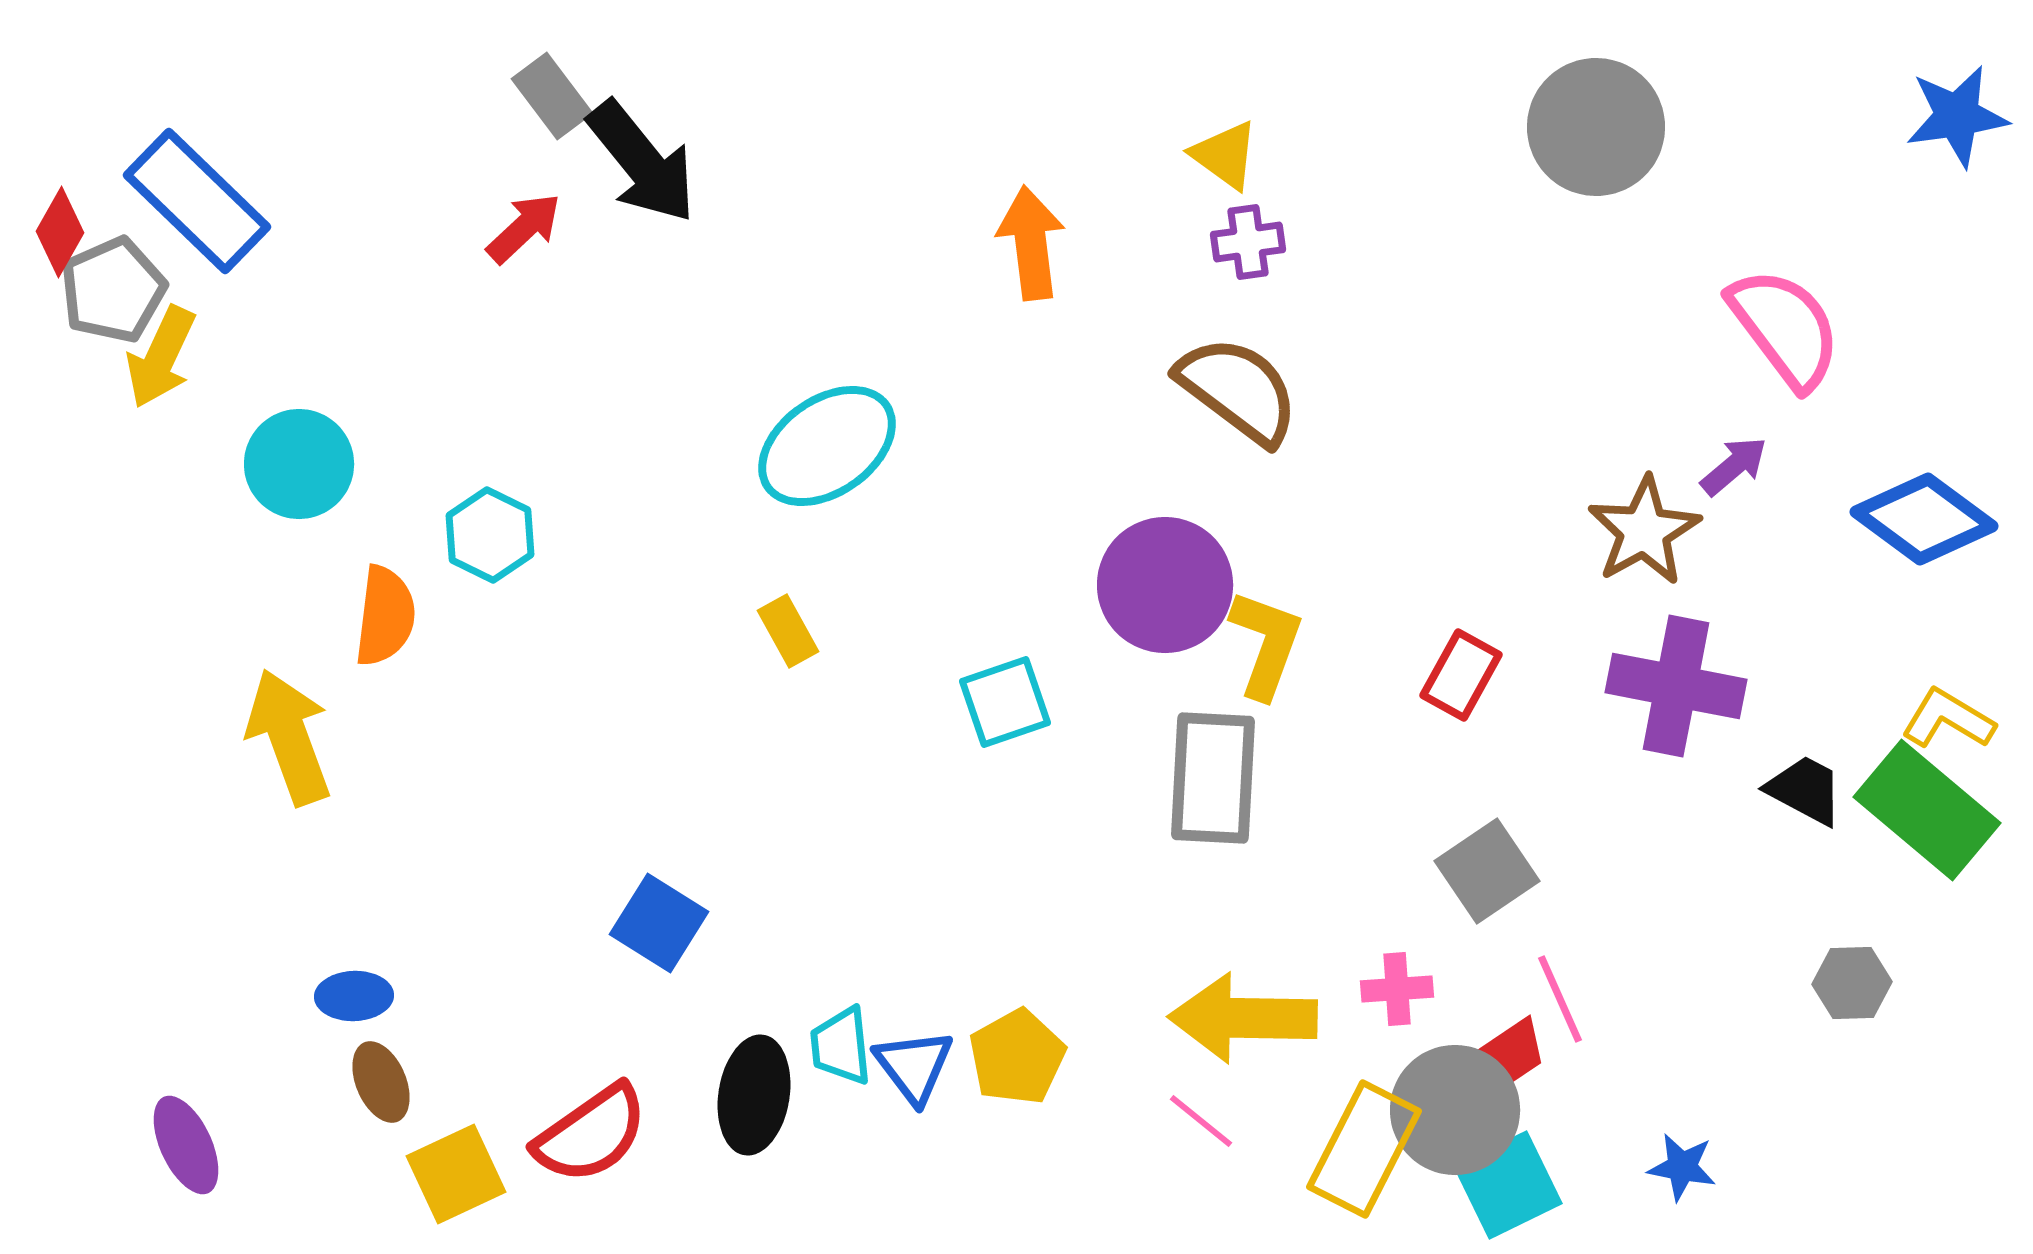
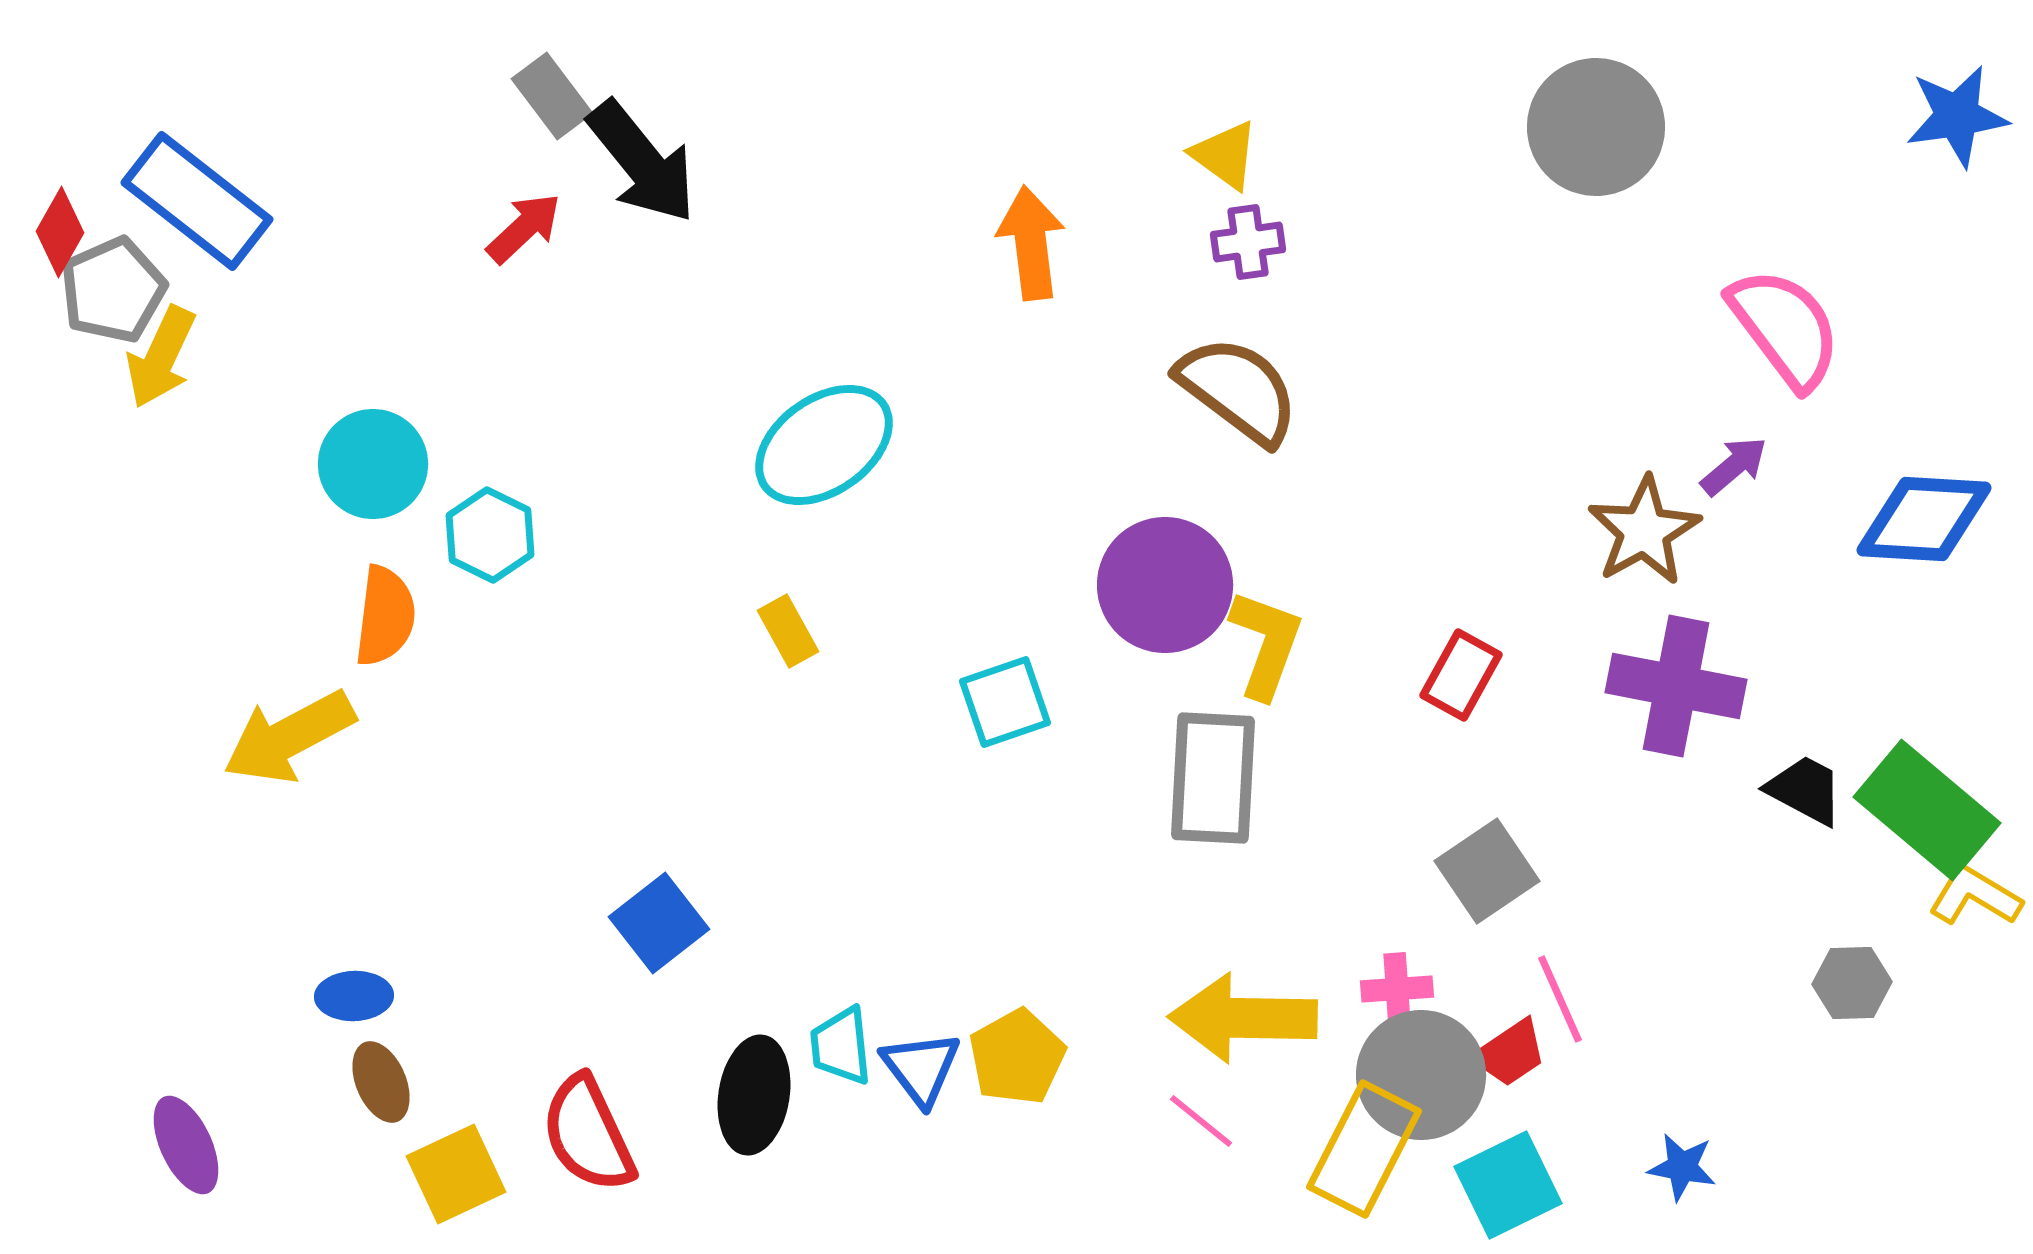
blue rectangle at (197, 201): rotated 6 degrees counterclockwise
cyan ellipse at (827, 446): moved 3 px left, 1 px up
cyan circle at (299, 464): moved 74 px right
blue diamond at (1924, 519): rotated 33 degrees counterclockwise
yellow L-shape at (1948, 719): moved 27 px right, 177 px down
yellow arrow at (289, 737): rotated 98 degrees counterclockwise
blue square at (659, 923): rotated 20 degrees clockwise
blue triangle at (914, 1066): moved 7 px right, 2 px down
gray circle at (1455, 1110): moved 34 px left, 35 px up
red semicircle at (591, 1134): moved 3 px left; rotated 100 degrees clockwise
